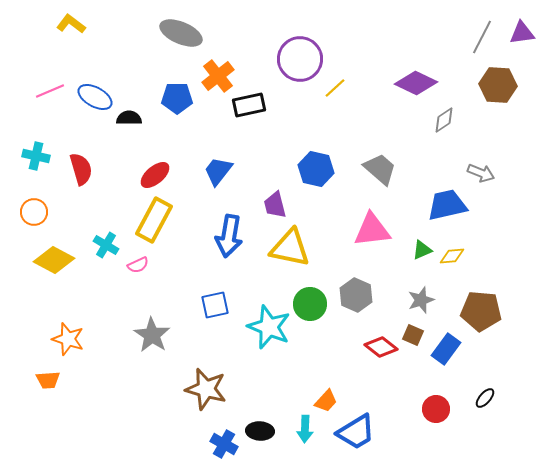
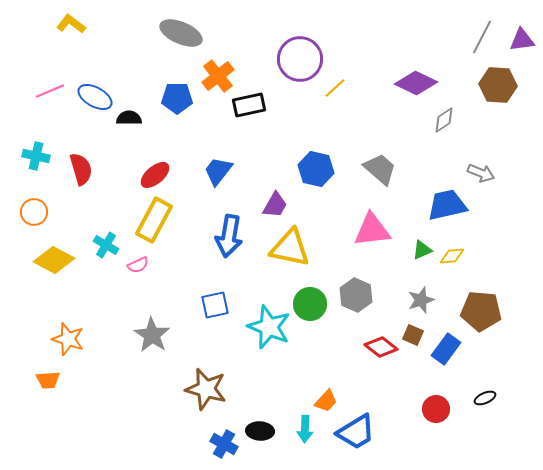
purple triangle at (522, 33): moved 7 px down
purple trapezoid at (275, 205): rotated 136 degrees counterclockwise
black ellipse at (485, 398): rotated 25 degrees clockwise
